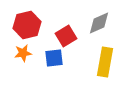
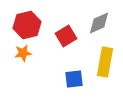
blue square: moved 20 px right, 21 px down
